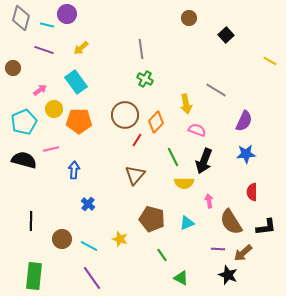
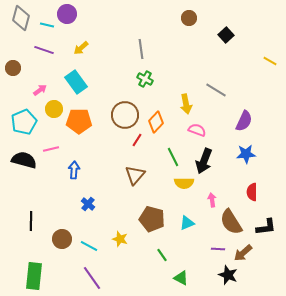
pink arrow at (209, 201): moved 3 px right, 1 px up
